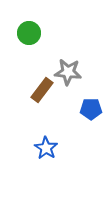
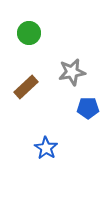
gray star: moved 4 px right; rotated 16 degrees counterclockwise
brown rectangle: moved 16 px left, 3 px up; rotated 10 degrees clockwise
blue pentagon: moved 3 px left, 1 px up
